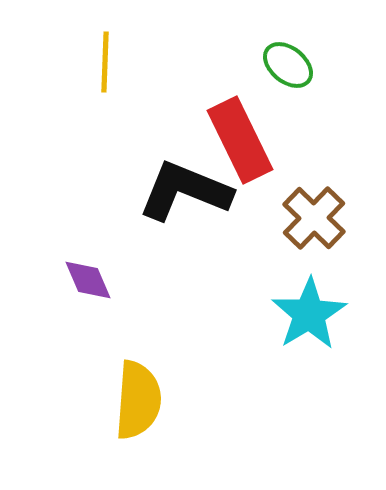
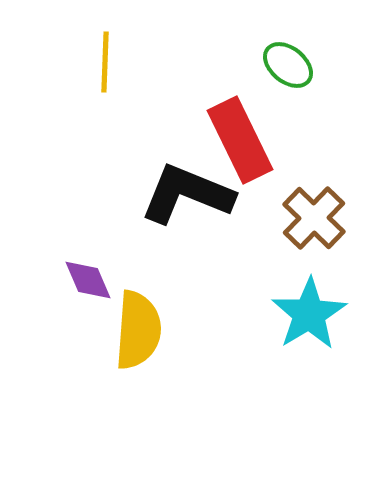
black L-shape: moved 2 px right, 3 px down
yellow semicircle: moved 70 px up
